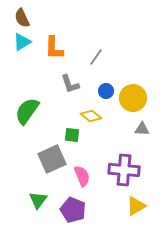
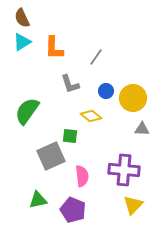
green square: moved 2 px left, 1 px down
gray square: moved 1 px left, 3 px up
pink semicircle: rotated 15 degrees clockwise
green triangle: rotated 42 degrees clockwise
yellow triangle: moved 3 px left, 1 px up; rotated 15 degrees counterclockwise
